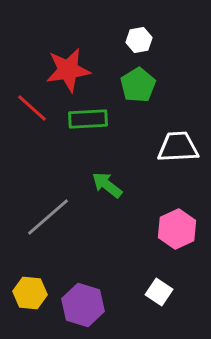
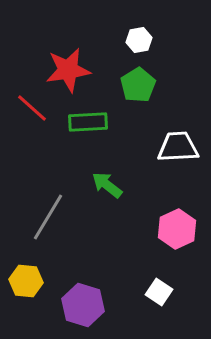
green rectangle: moved 3 px down
gray line: rotated 18 degrees counterclockwise
yellow hexagon: moved 4 px left, 12 px up
